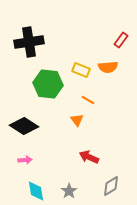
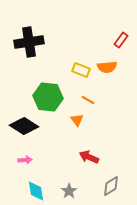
orange semicircle: moved 1 px left
green hexagon: moved 13 px down
